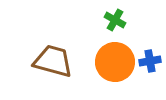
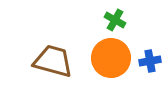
orange circle: moved 4 px left, 4 px up
